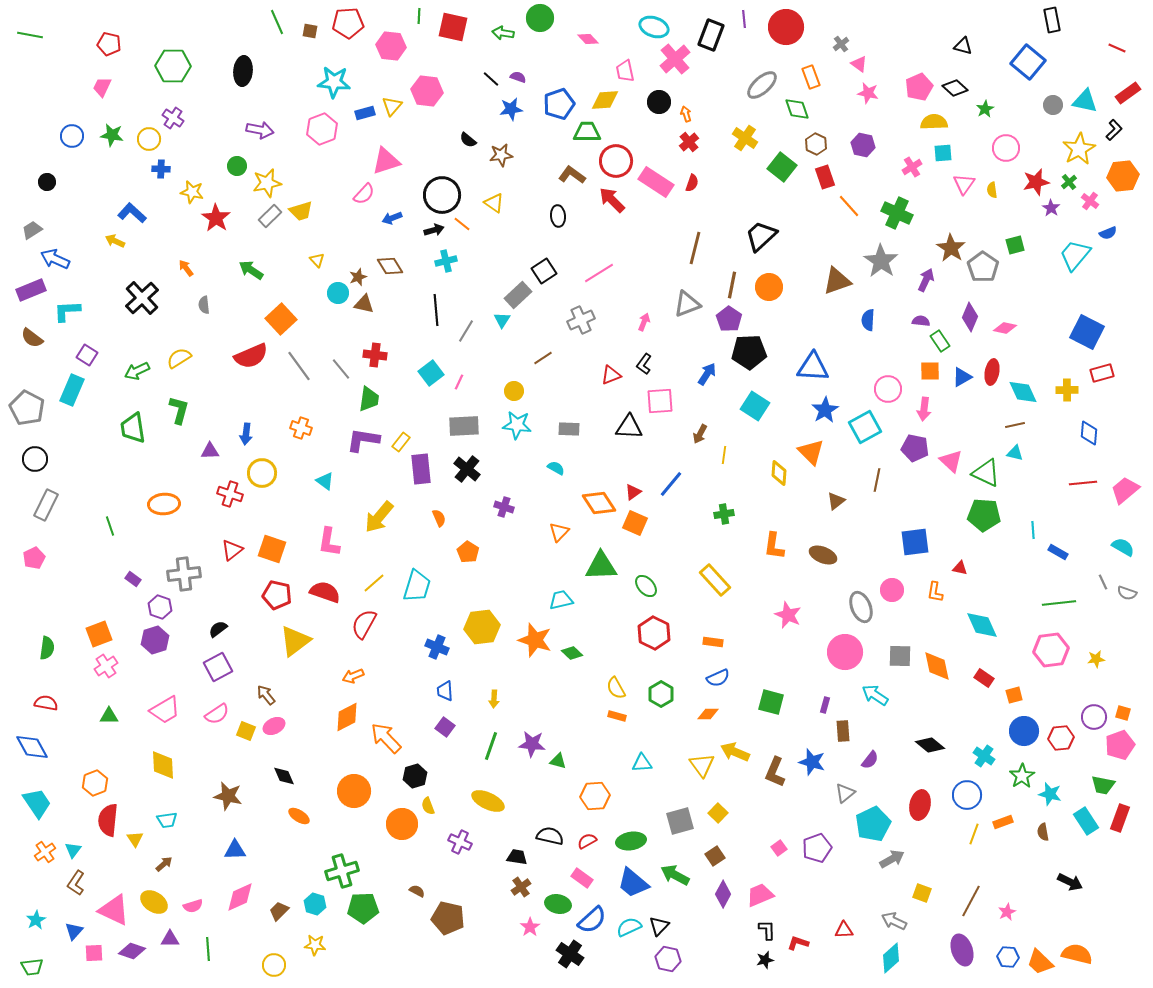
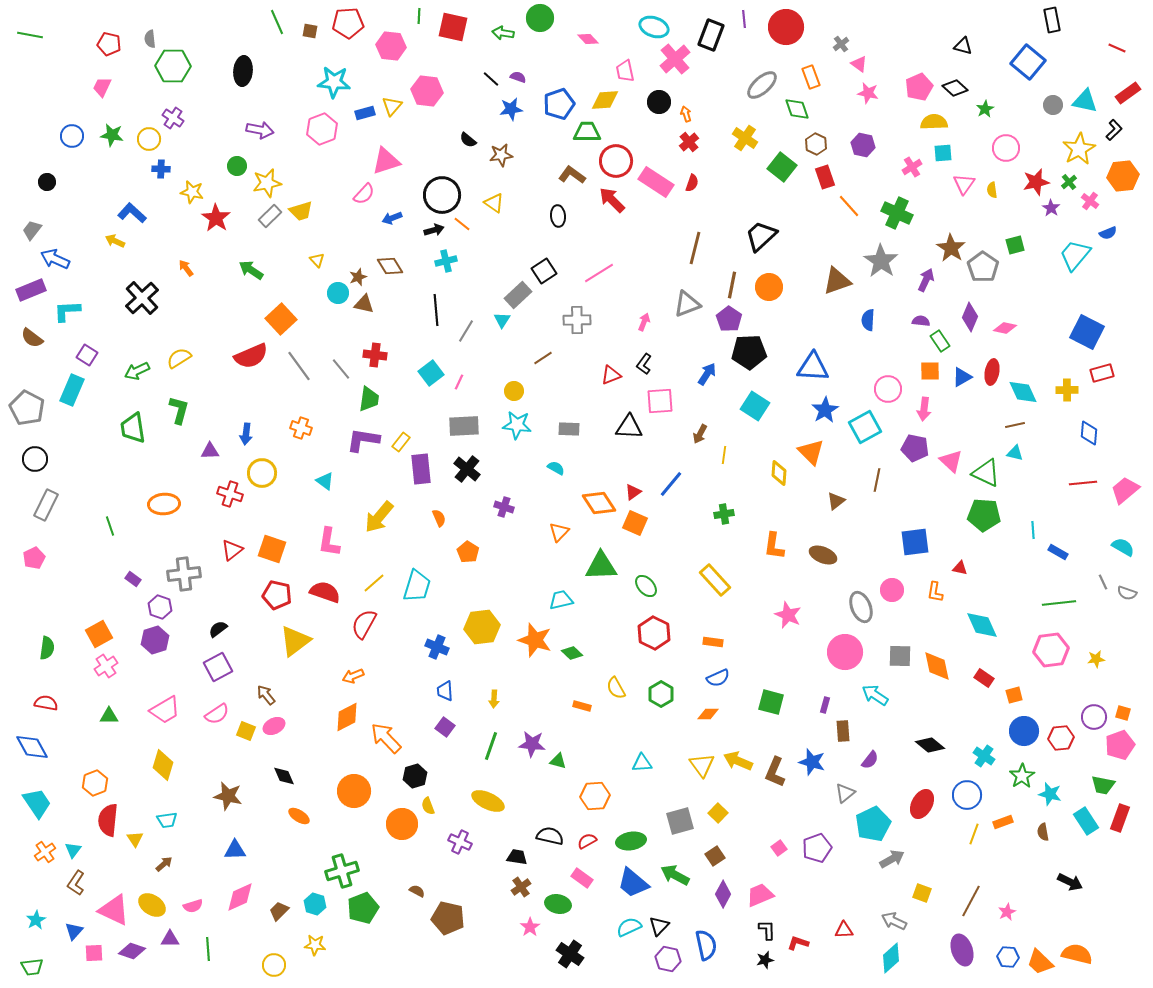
gray trapezoid at (32, 230): rotated 20 degrees counterclockwise
gray semicircle at (204, 305): moved 54 px left, 266 px up
gray cross at (581, 320): moved 4 px left; rotated 24 degrees clockwise
orange square at (99, 634): rotated 8 degrees counterclockwise
orange rectangle at (617, 716): moved 35 px left, 10 px up
yellow arrow at (735, 752): moved 3 px right, 9 px down
yellow diamond at (163, 765): rotated 20 degrees clockwise
red ellipse at (920, 805): moved 2 px right, 1 px up; rotated 16 degrees clockwise
yellow ellipse at (154, 902): moved 2 px left, 3 px down
green pentagon at (363, 908): rotated 20 degrees counterclockwise
blue semicircle at (592, 920): moved 114 px right, 25 px down; rotated 60 degrees counterclockwise
